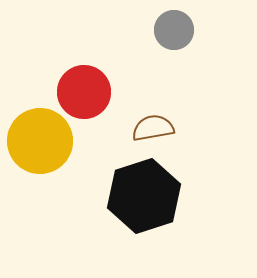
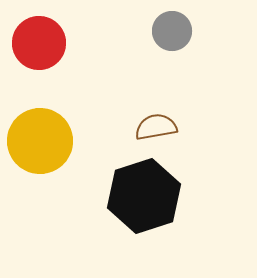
gray circle: moved 2 px left, 1 px down
red circle: moved 45 px left, 49 px up
brown semicircle: moved 3 px right, 1 px up
